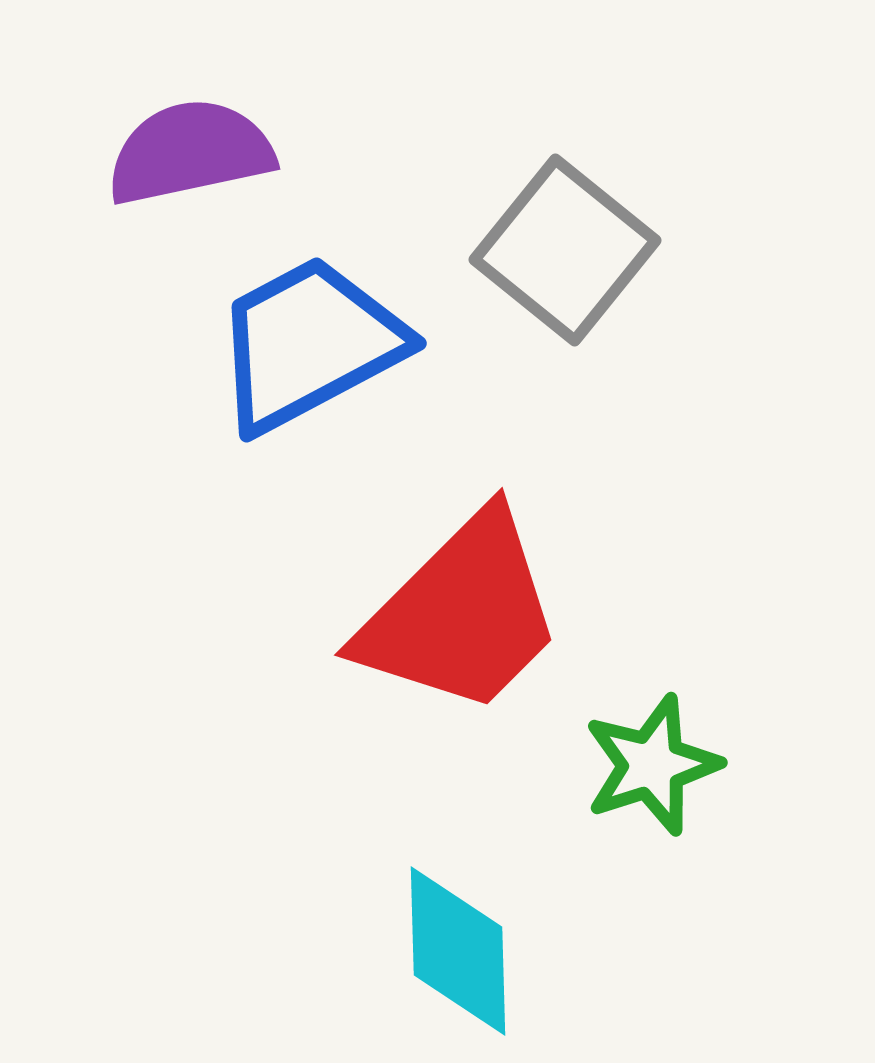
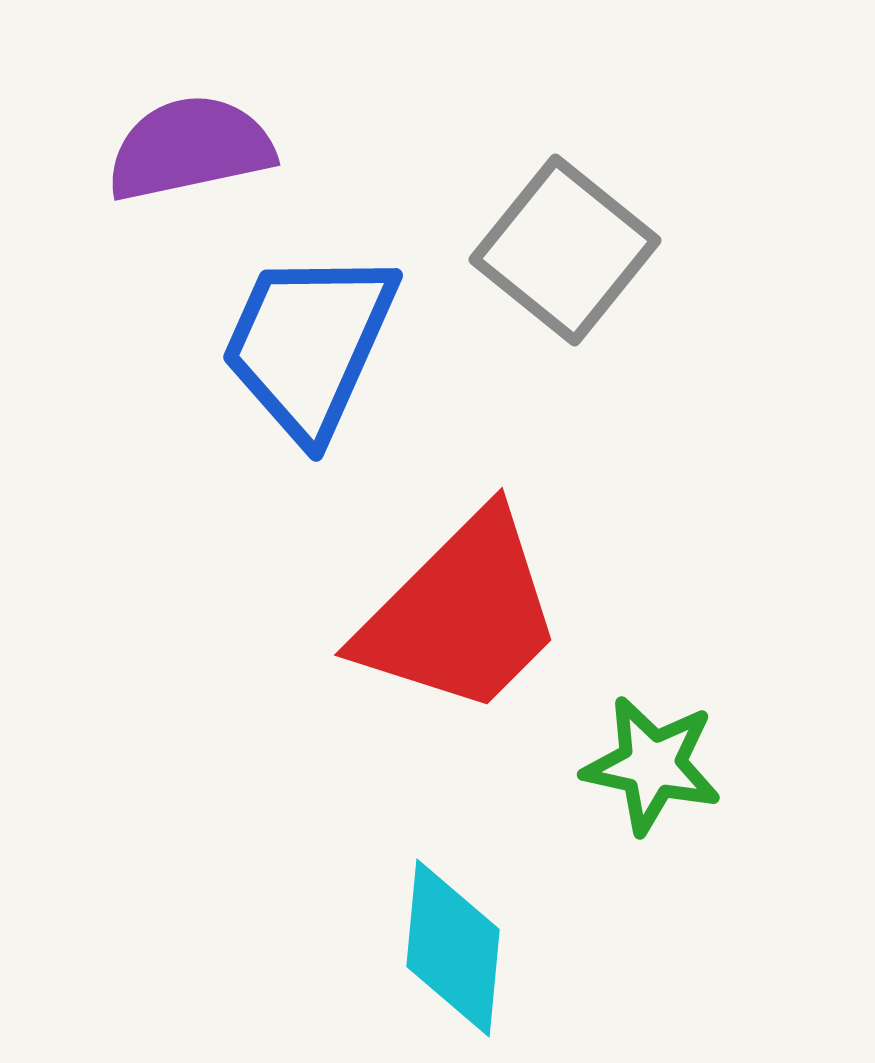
purple semicircle: moved 4 px up
blue trapezoid: rotated 38 degrees counterclockwise
green star: rotated 30 degrees clockwise
cyan diamond: moved 5 px left, 3 px up; rotated 7 degrees clockwise
